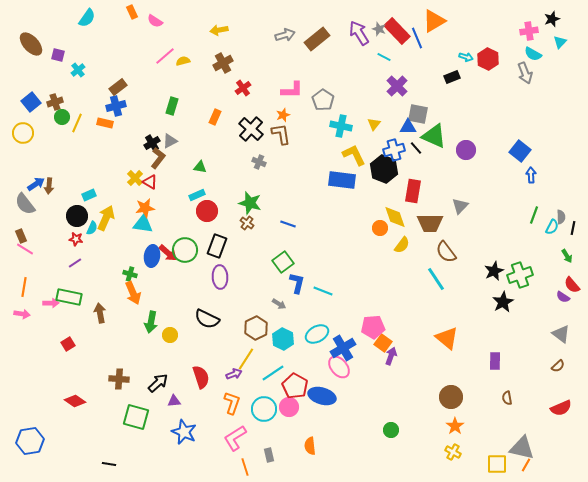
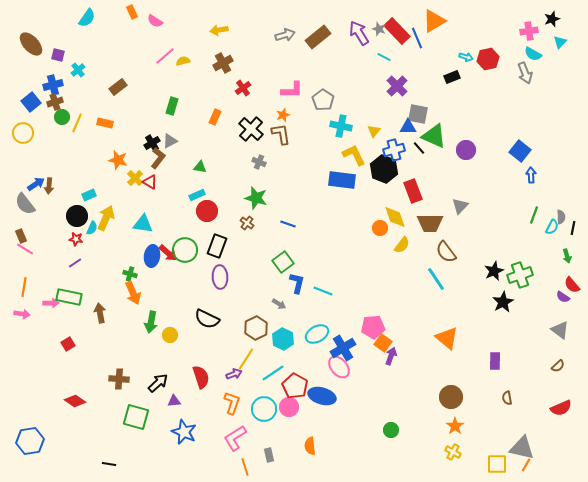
brown rectangle at (317, 39): moved 1 px right, 2 px up
red hexagon at (488, 59): rotated 20 degrees clockwise
blue cross at (116, 106): moved 63 px left, 21 px up
yellow triangle at (374, 124): moved 7 px down
black line at (416, 148): moved 3 px right
red rectangle at (413, 191): rotated 30 degrees counterclockwise
green star at (250, 203): moved 6 px right, 5 px up
orange star at (145, 208): moved 27 px left, 48 px up; rotated 24 degrees clockwise
green arrow at (567, 256): rotated 16 degrees clockwise
gray triangle at (561, 334): moved 1 px left, 4 px up
